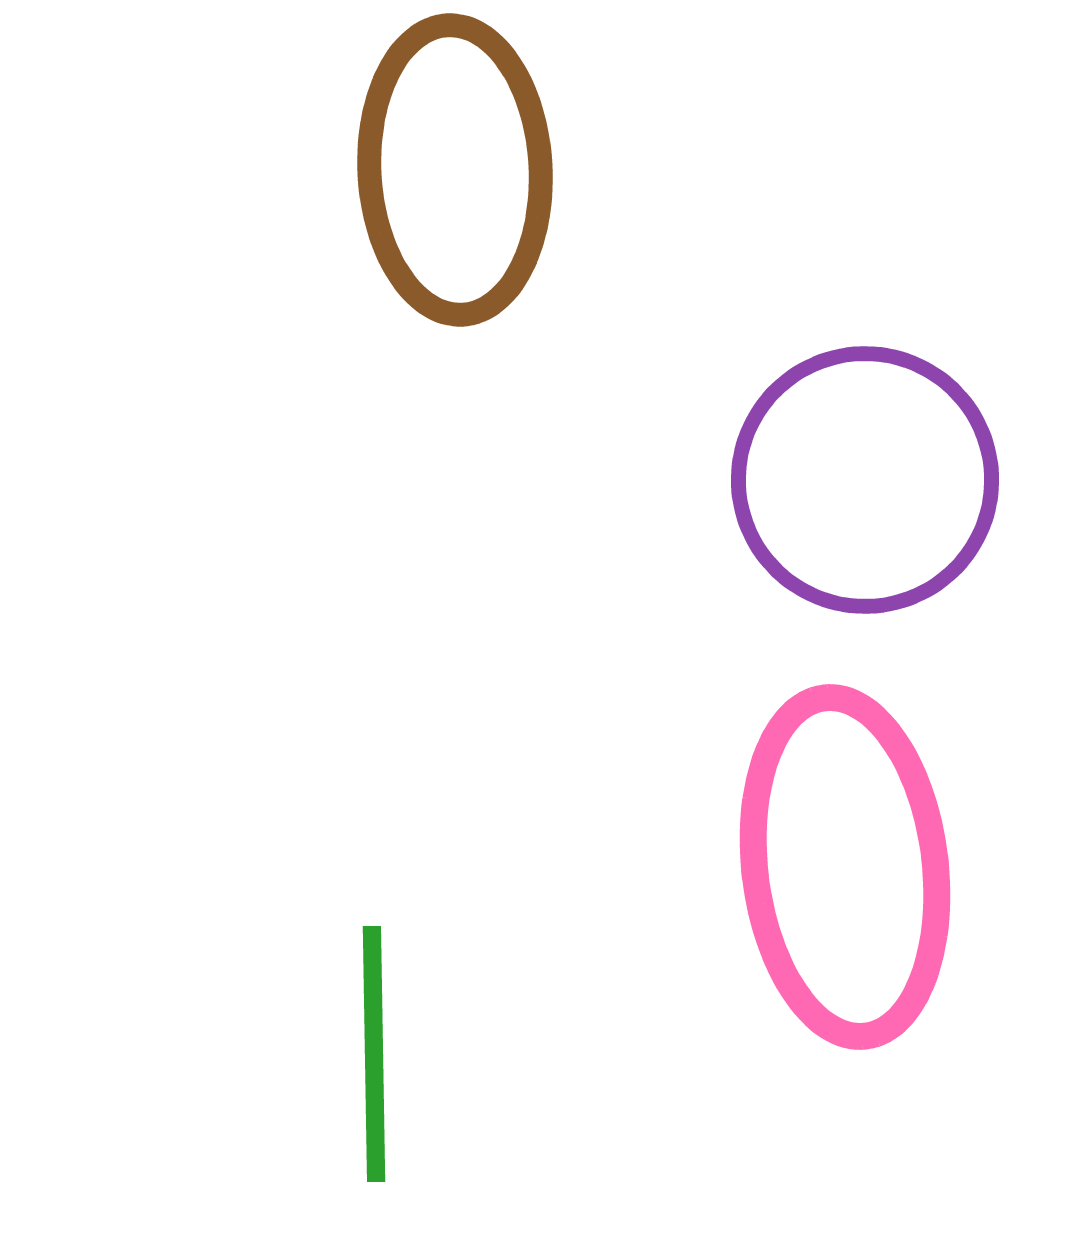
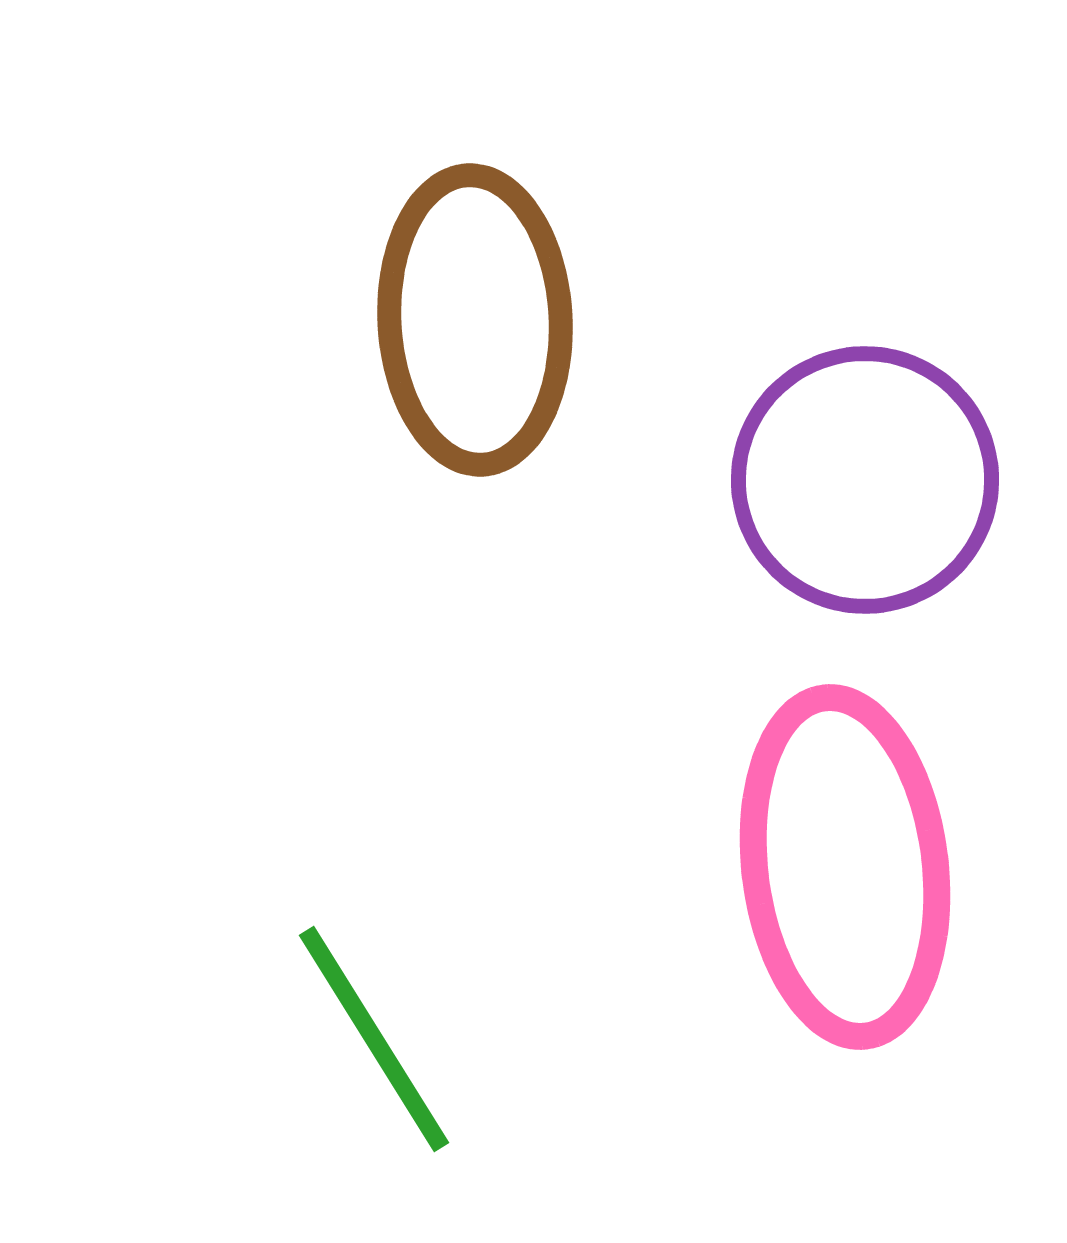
brown ellipse: moved 20 px right, 150 px down
green line: moved 15 px up; rotated 31 degrees counterclockwise
